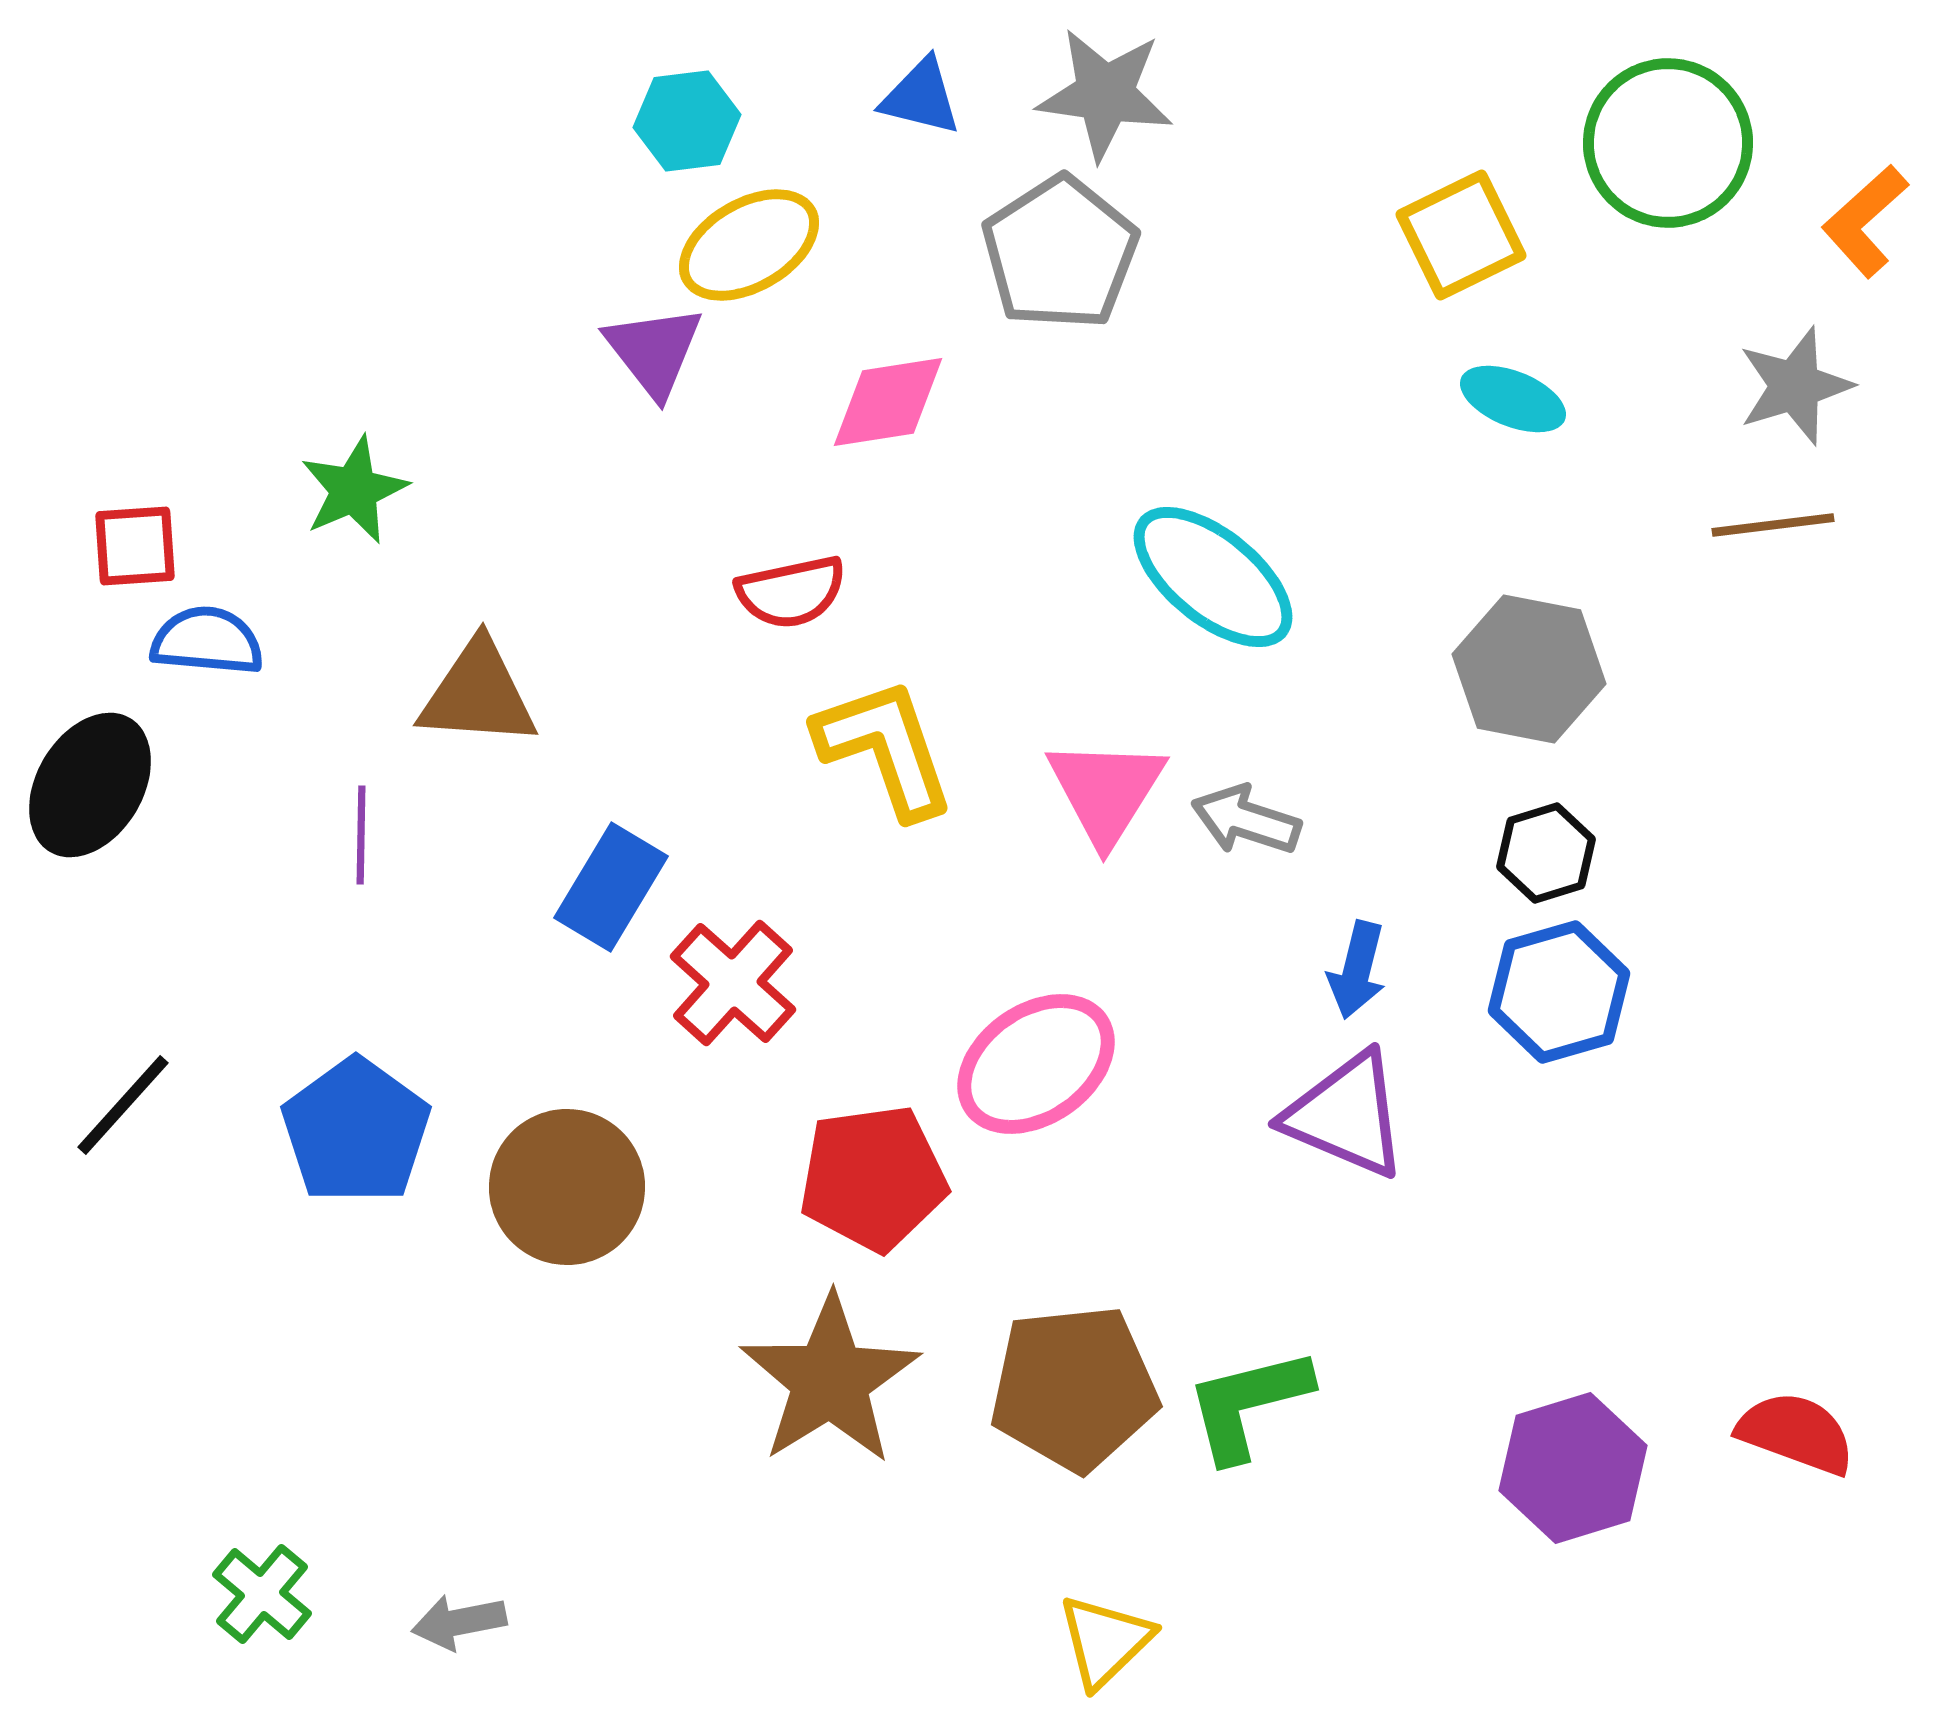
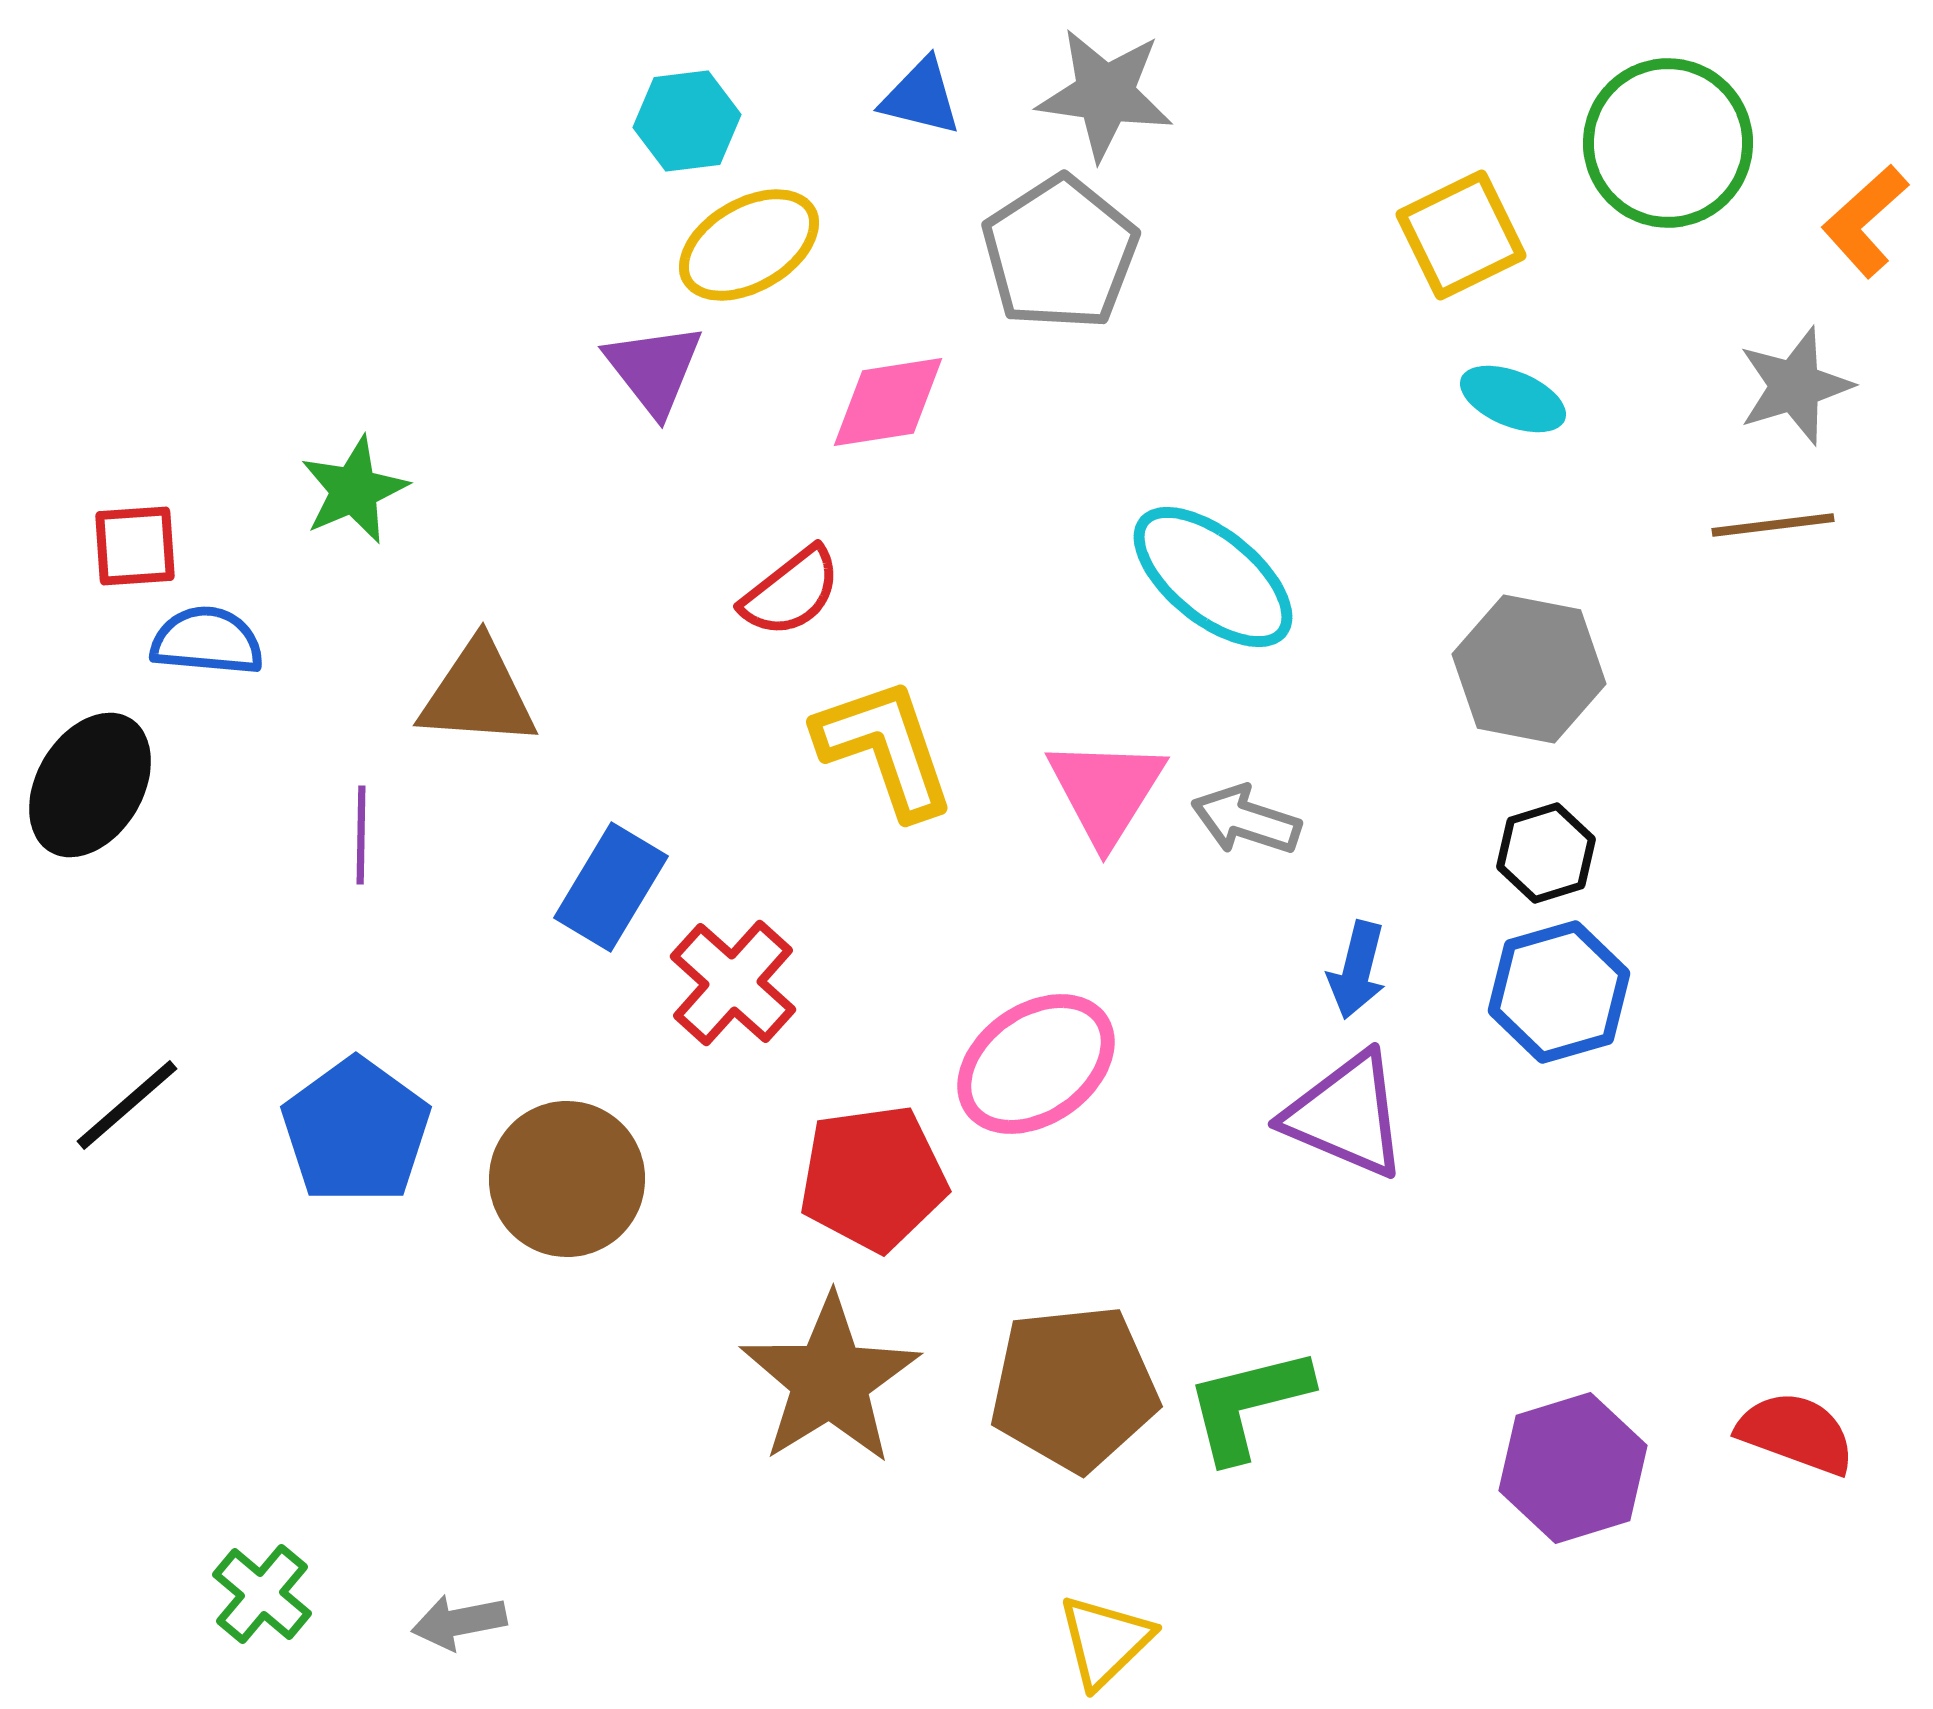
purple triangle at (654, 351): moved 18 px down
red semicircle at (791, 592): rotated 26 degrees counterclockwise
black line at (123, 1105): moved 4 px right; rotated 7 degrees clockwise
brown circle at (567, 1187): moved 8 px up
